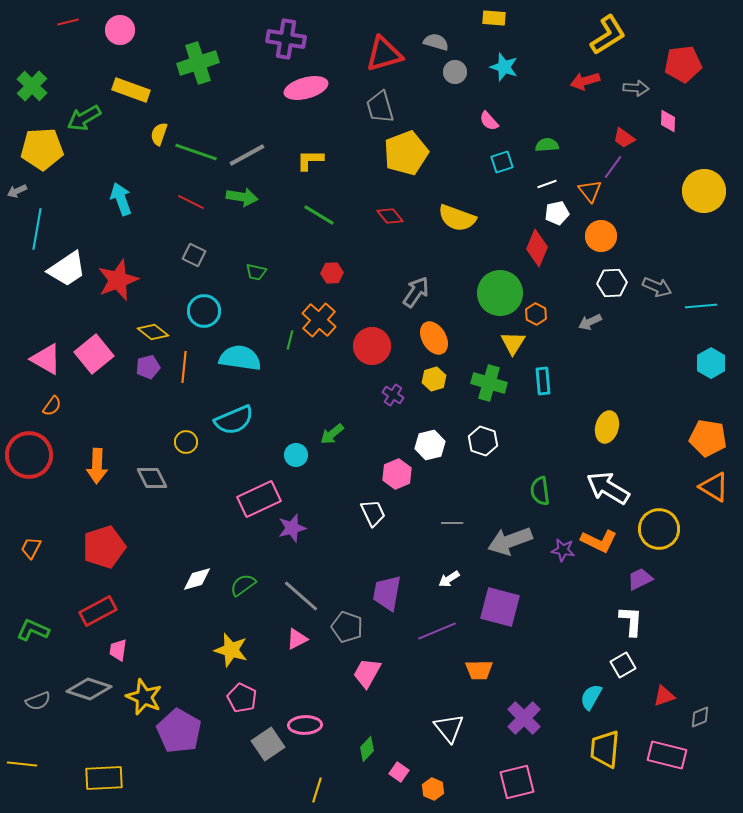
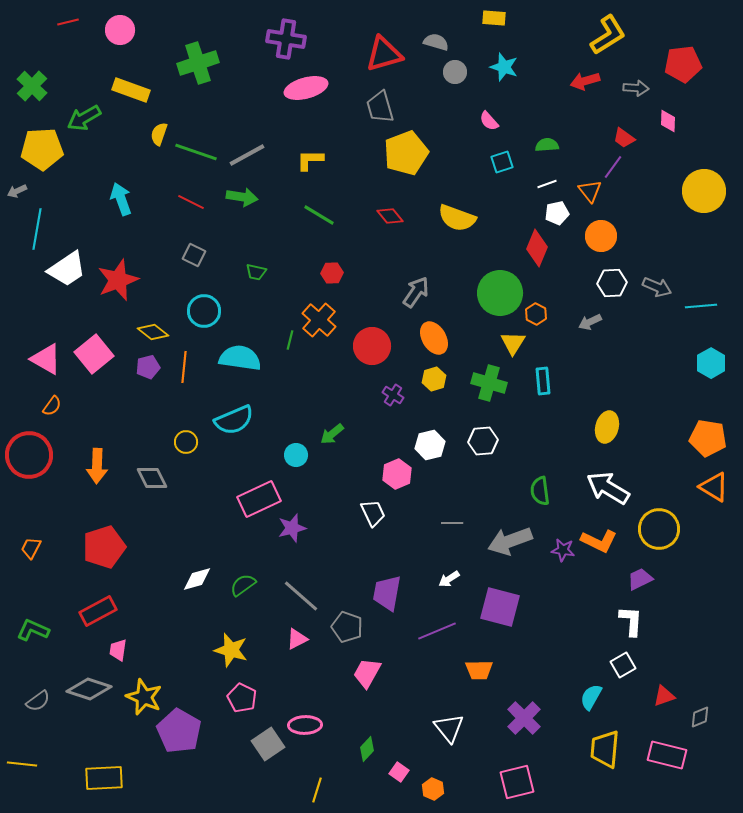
white hexagon at (483, 441): rotated 24 degrees counterclockwise
gray semicircle at (38, 701): rotated 15 degrees counterclockwise
